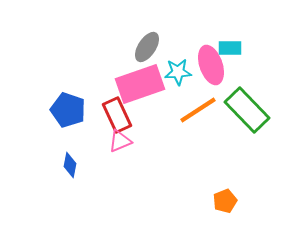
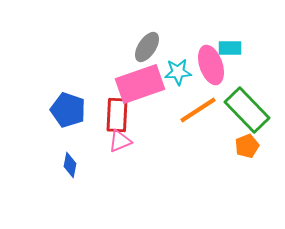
red rectangle: rotated 28 degrees clockwise
orange pentagon: moved 22 px right, 55 px up
